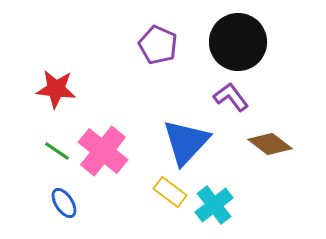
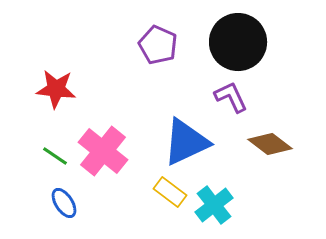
purple L-shape: rotated 12 degrees clockwise
blue triangle: rotated 22 degrees clockwise
green line: moved 2 px left, 5 px down
